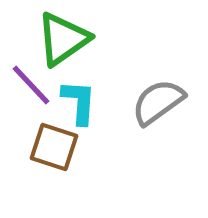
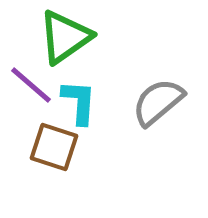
green triangle: moved 2 px right, 2 px up
purple line: rotated 6 degrees counterclockwise
gray semicircle: rotated 4 degrees counterclockwise
